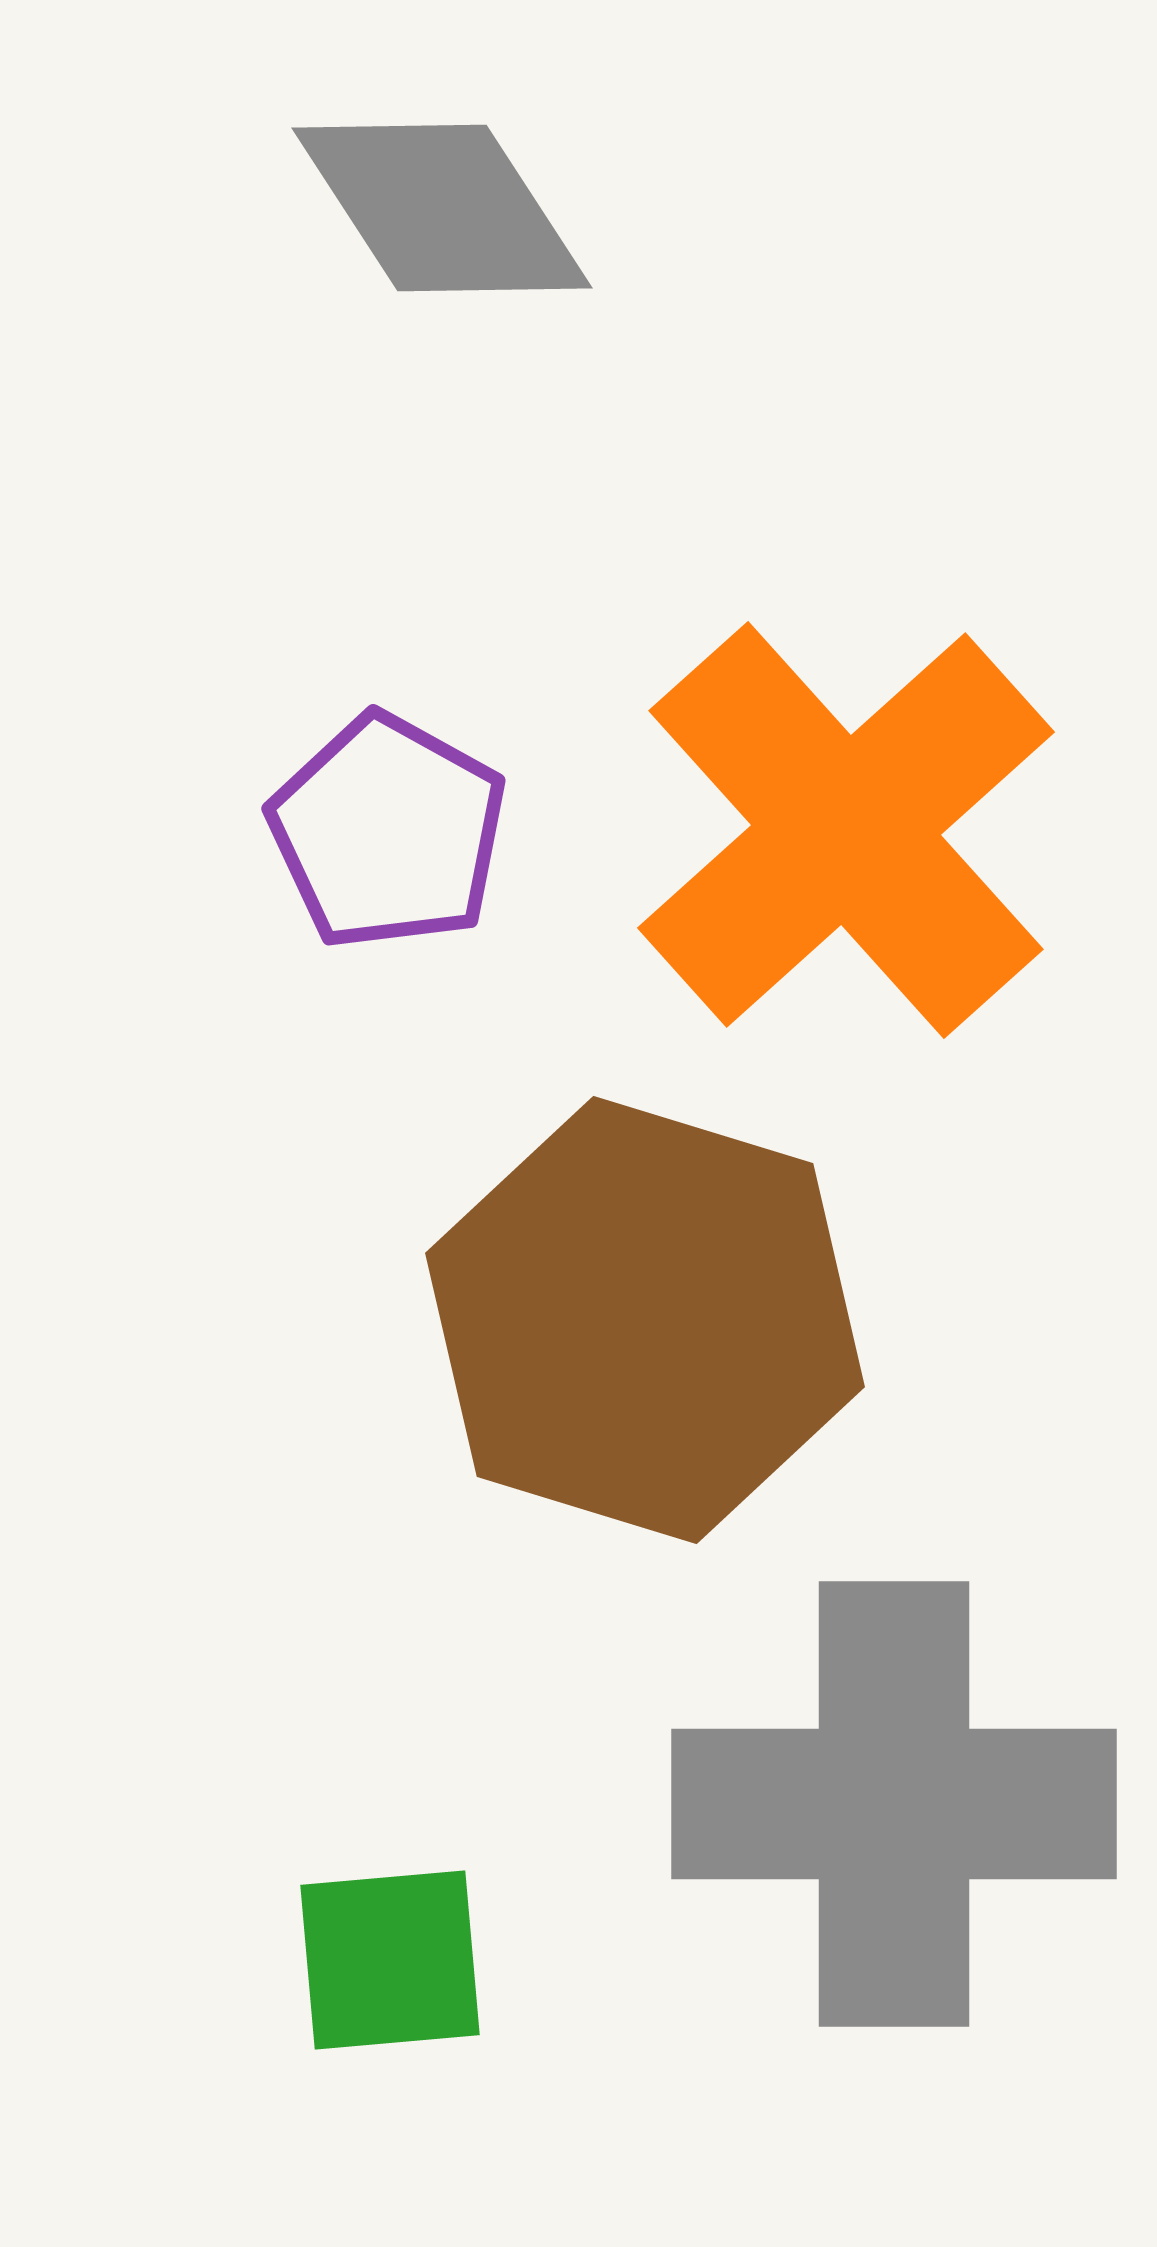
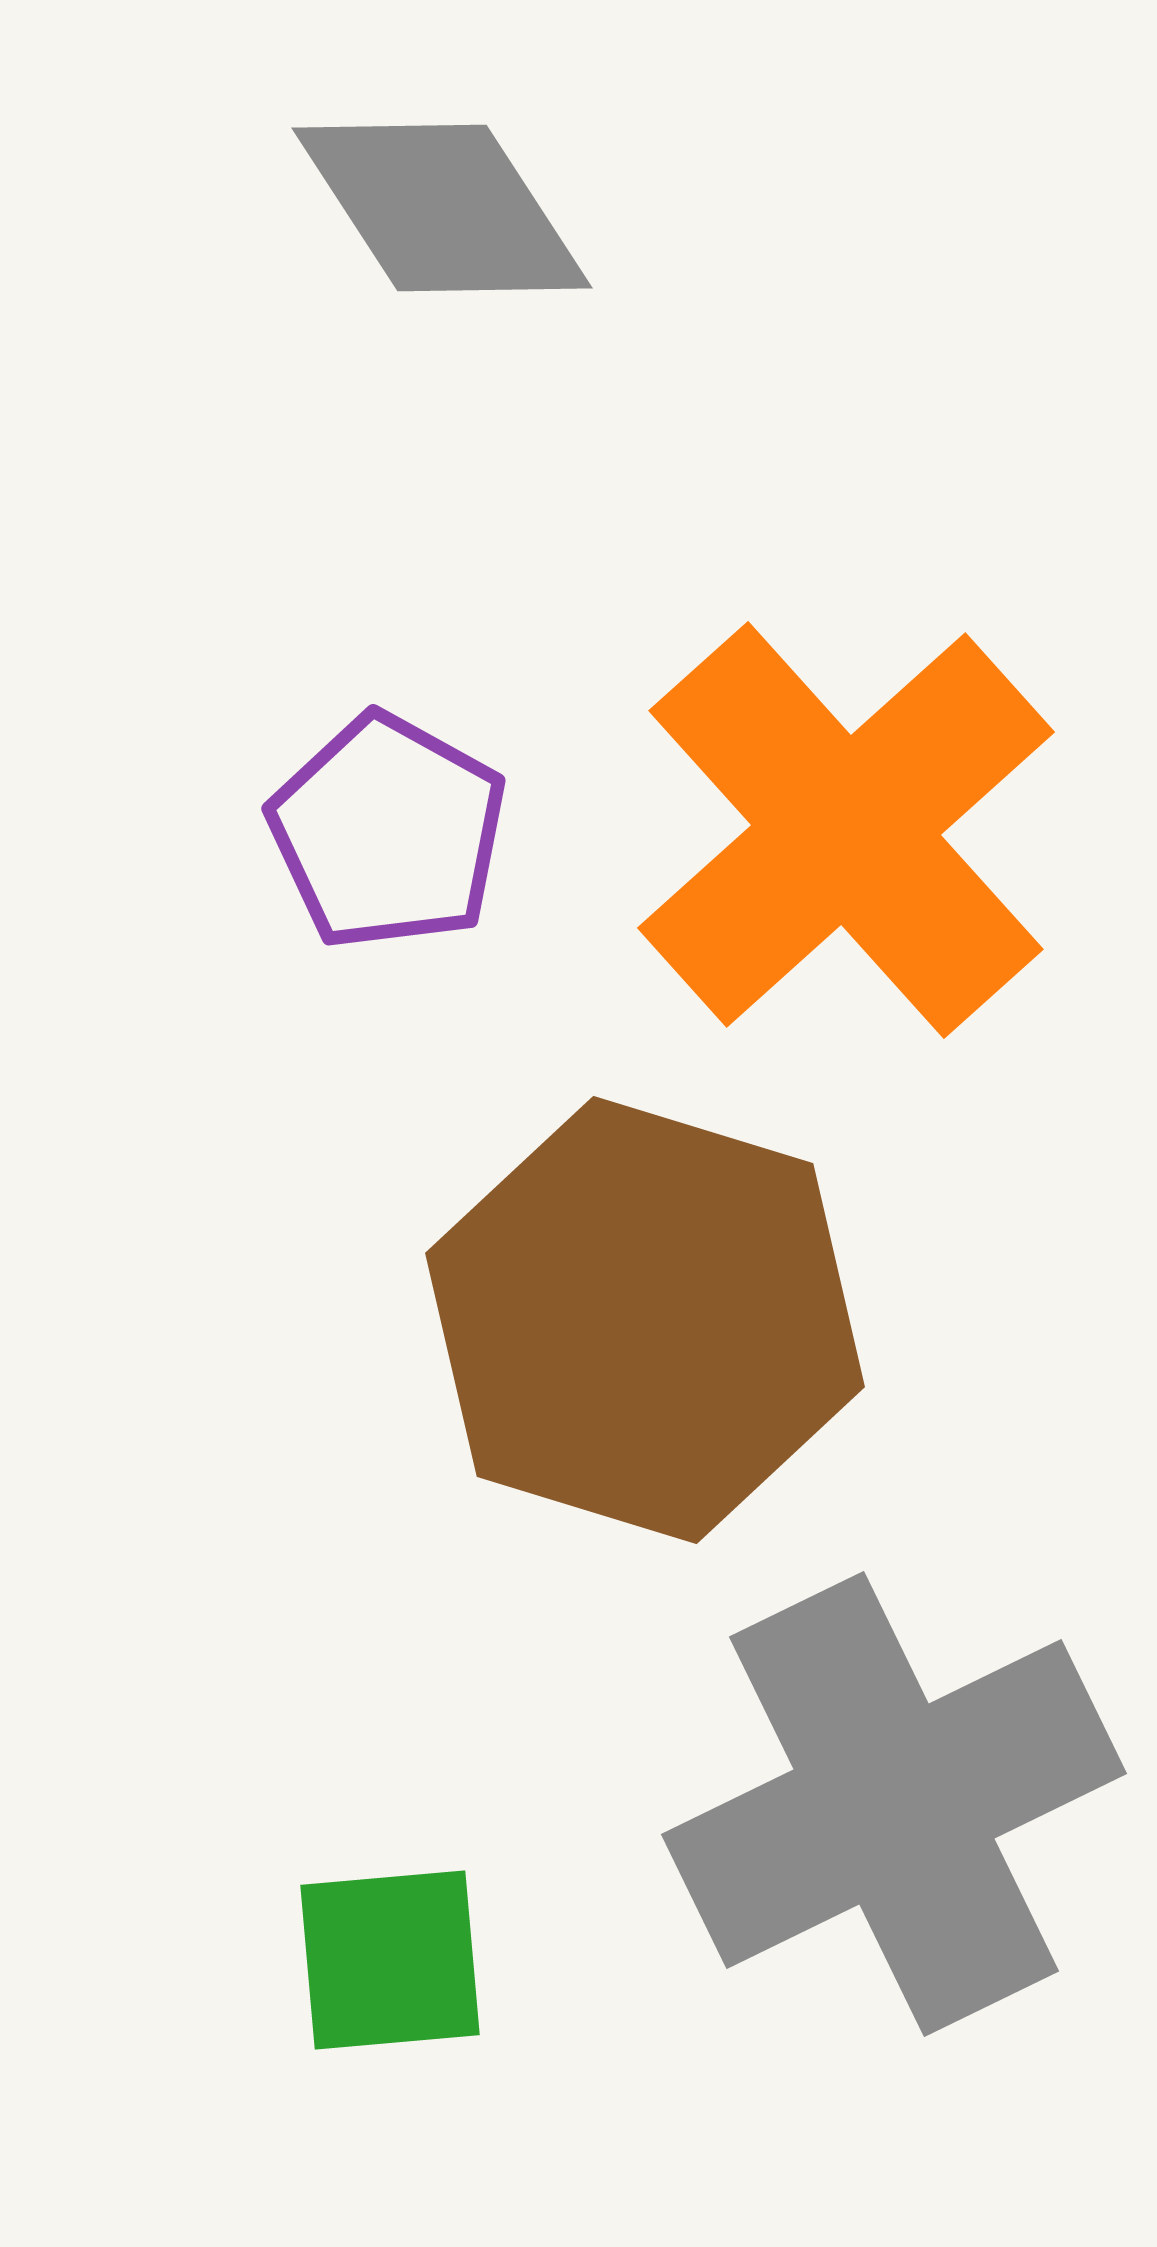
gray cross: rotated 26 degrees counterclockwise
